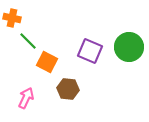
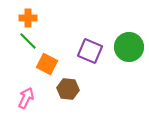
orange cross: moved 16 px right; rotated 12 degrees counterclockwise
orange square: moved 2 px down
